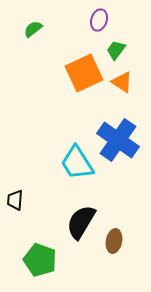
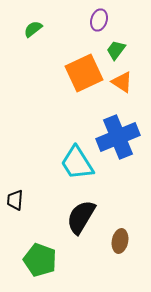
blue cross: moved 3 px up; rotated 33 degrees clockwise
black semicircle: moved 5 px up
brown ellipse: moved 6 px right
